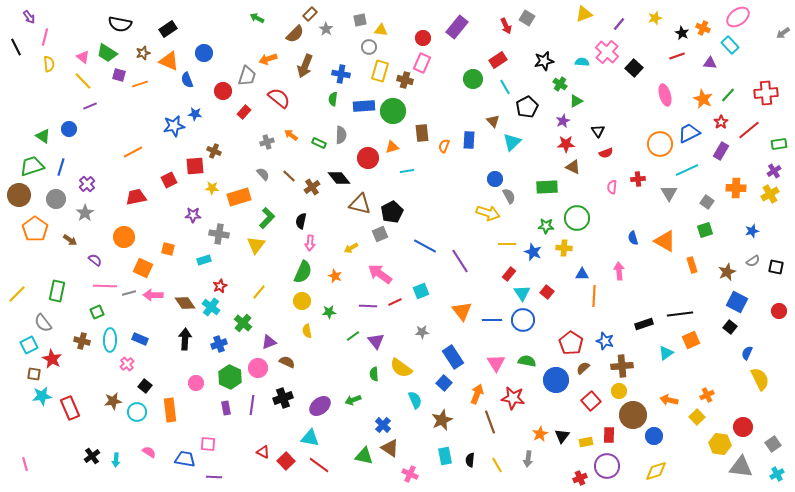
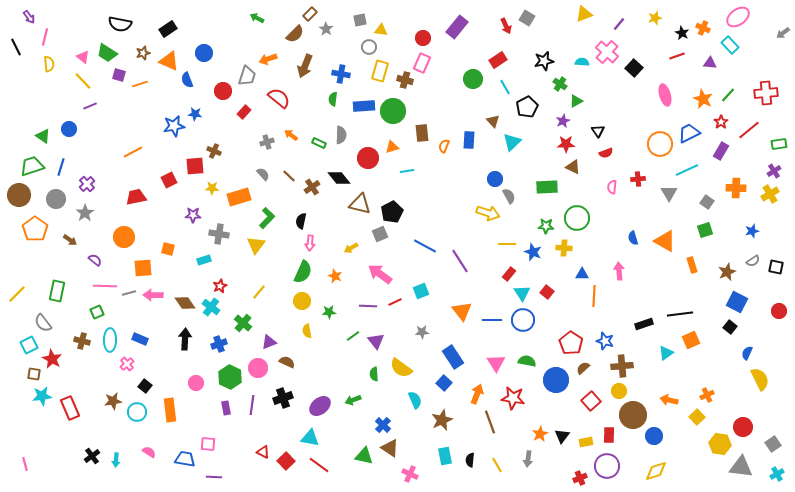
orange square at (143, 268): rotated 30 degrees counterclockwise
